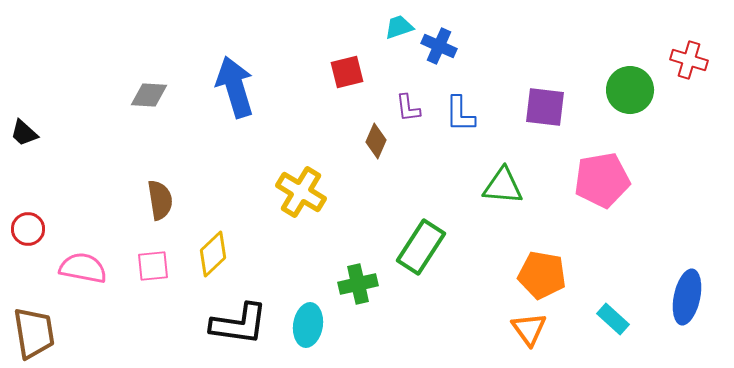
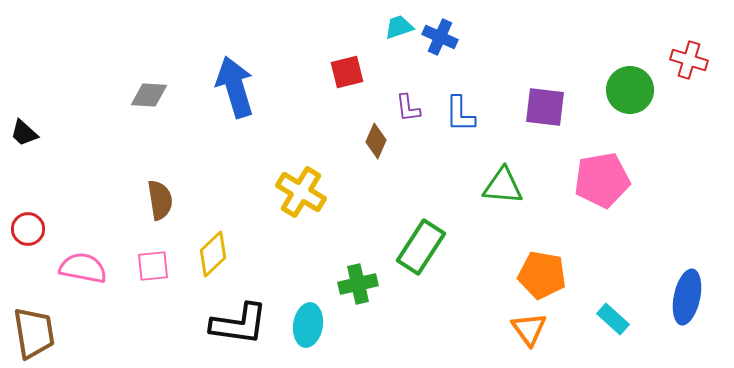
blue cross: moved 1 px right, 9 px up
